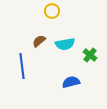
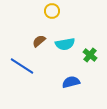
blue line: rotated 50 degrees counterclockwise
